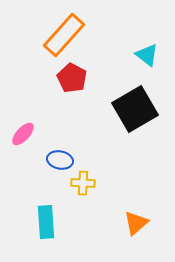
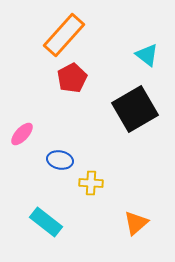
red pentagon: rotated 16 degrees clockwise
pink ellipse: moved 1 px left
yellow cross: moved 8 px right
cyan rectangle: rotated 48 degrees counterclockwise
